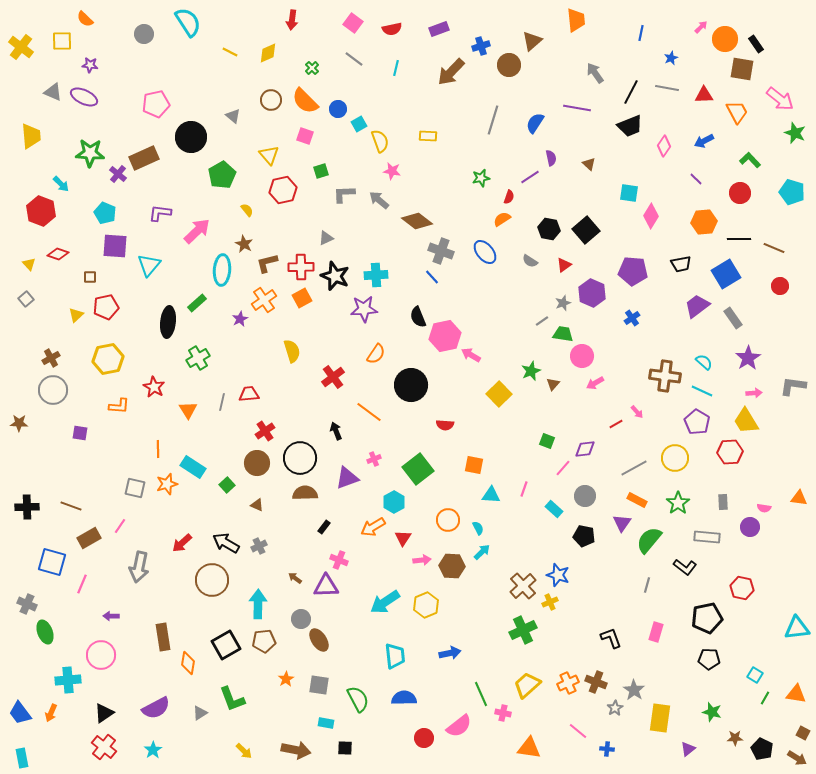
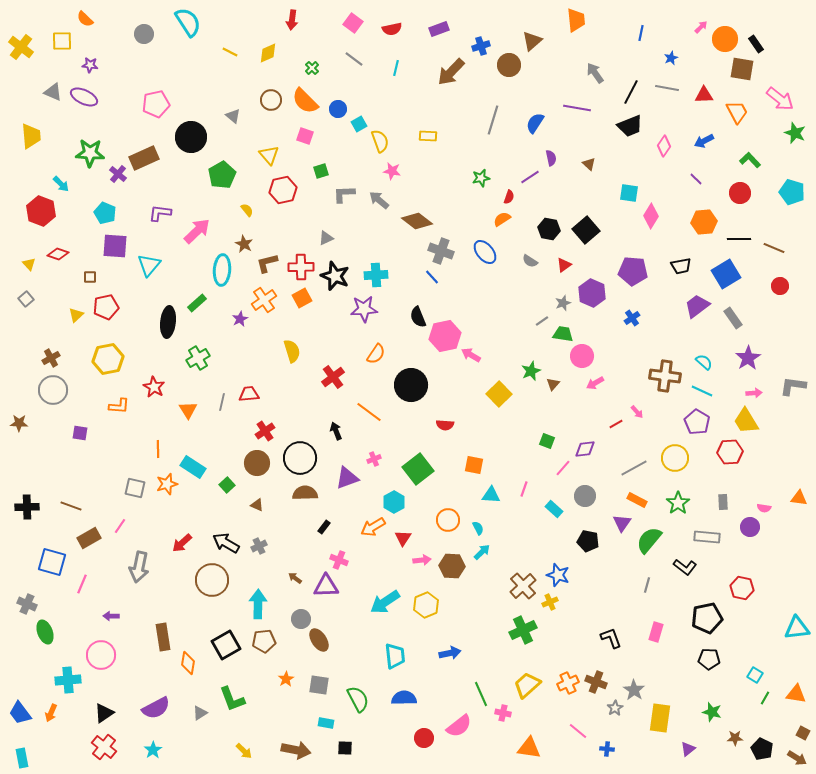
black trapezoid at (681, 264): moved 2 px down
black pentagon at (584, 536): moved 4 px right, 5 px down
